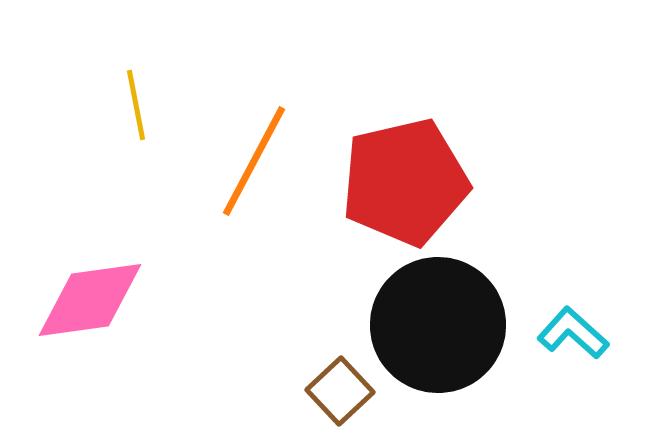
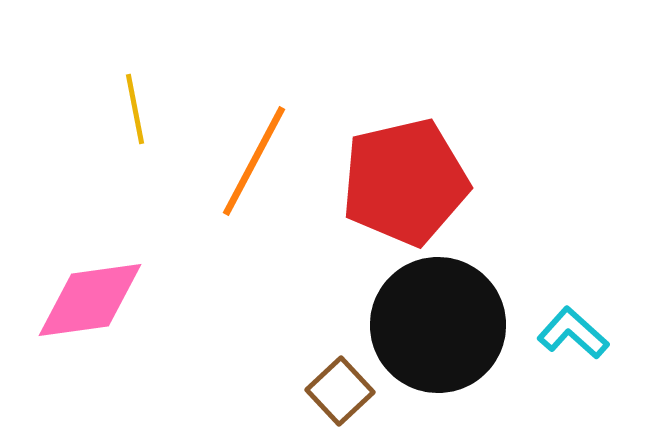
yellow line: moved 1 px left, 4 px down
